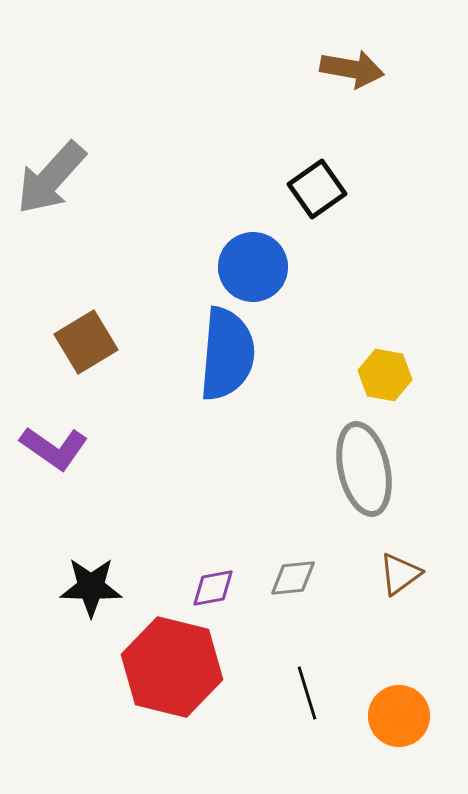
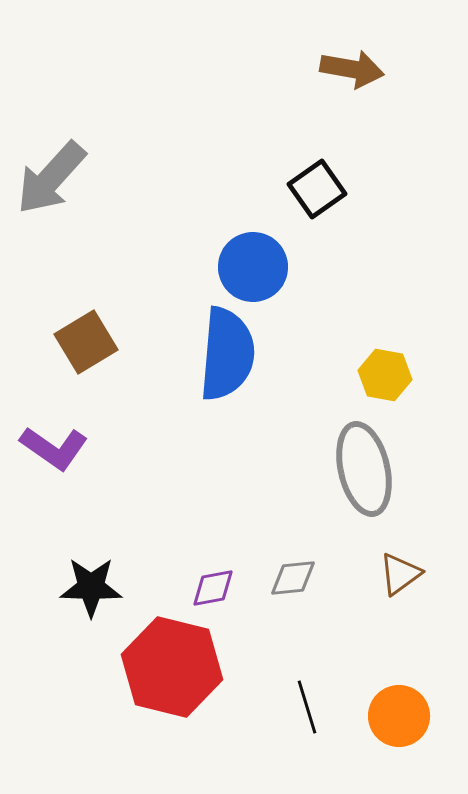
black line: moved 14 px down
